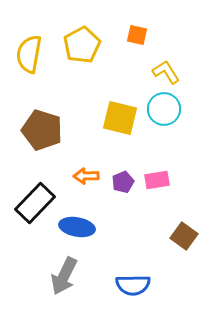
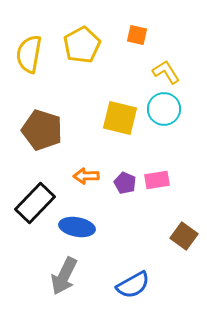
purple pentagon: moved 2 px right, 1 px down; rotated 25 degrees counterclockwise
blue semicircle: rotated 28 degrees counterclockwise
